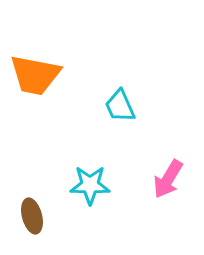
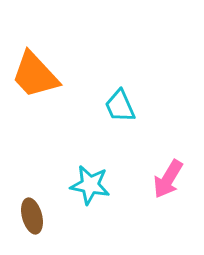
orange trapezoid: rotated 36 degrees clockwise
cyan star: rotated 9 degrees clockwise
